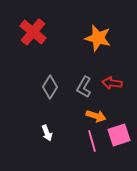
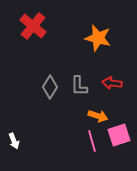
red cross: moved 6 px up
gray L-shape: moved 5 px left, 1 px up; rotated 30 degrees counterclockwise
orange arrow: moved 2 px right
white arrow: moved 33 px left, 8 px down
